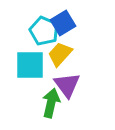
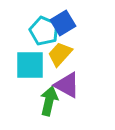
purple triangle: rotated 24 degrees counterclockwise
green arrow: moved 2 px left, 2 px up
